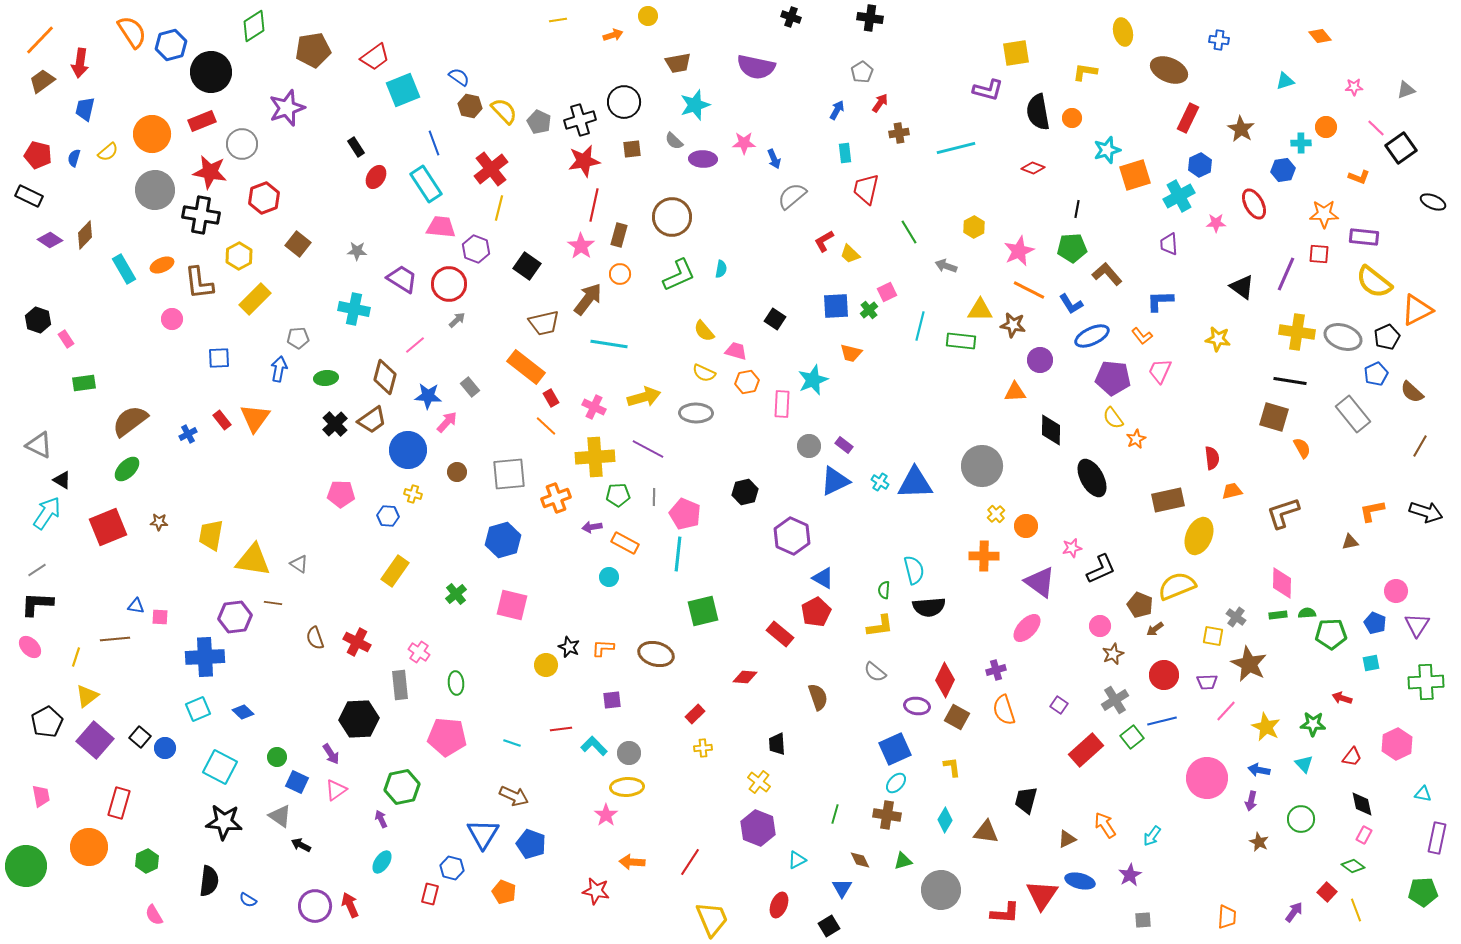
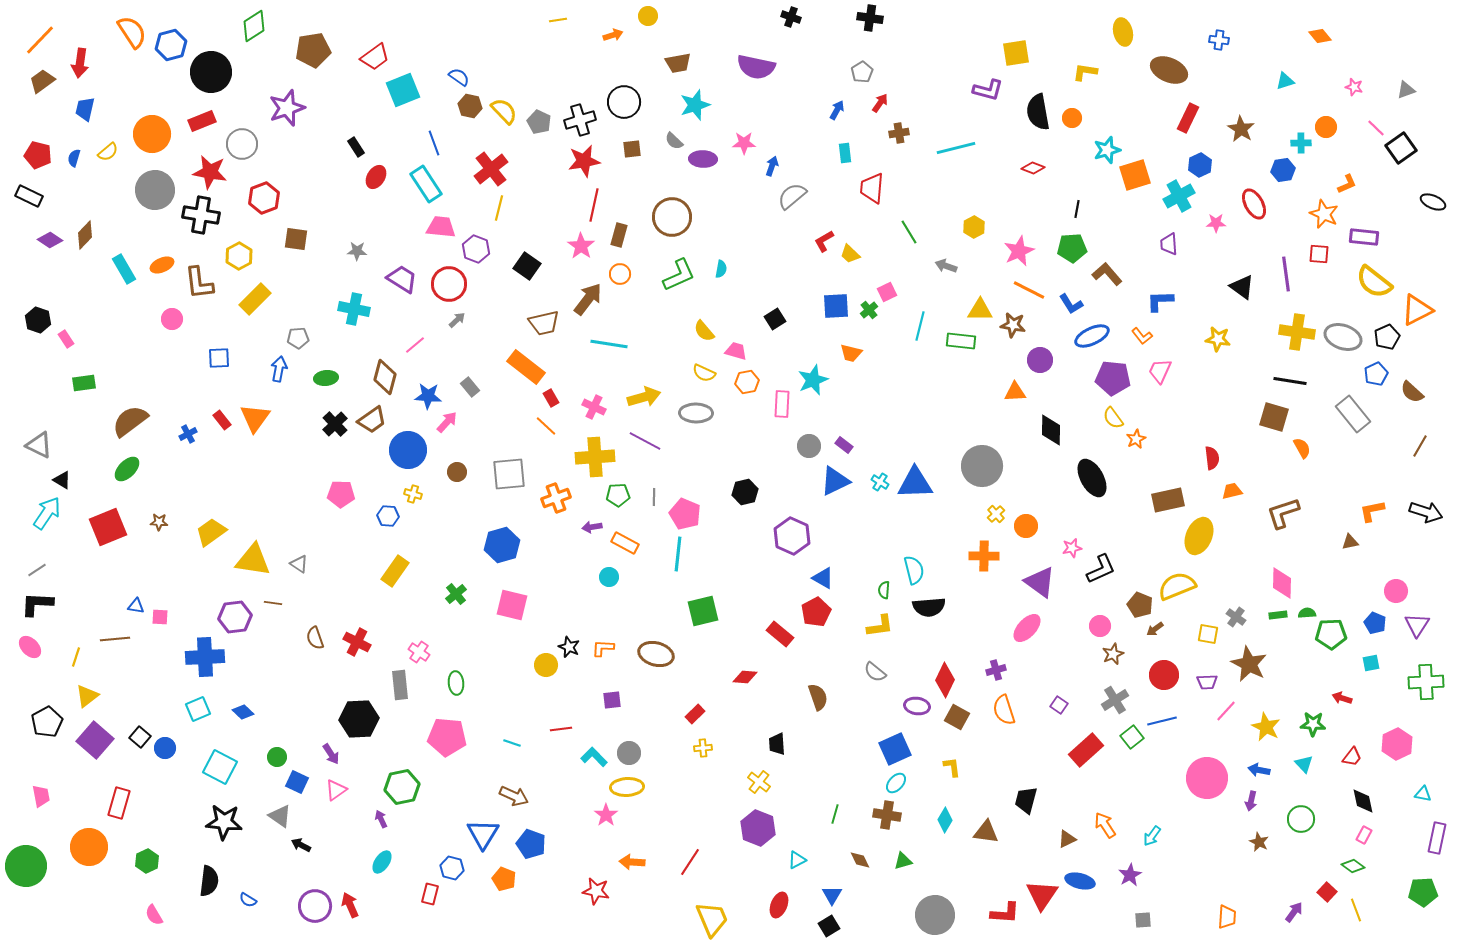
pink star at (1354, 87): rotated 18 degrees clockwise
blue arrow at (774, 159): moved 2 px left, 7 px down; rotated 138 degrees counterclockwise
orange L-shape at (1359, 177): moved 12 px left, 7 px down; rotated 45 degrees counterclockwise
red trapezoid at (866, 189): moved 6 px right, 1 px up; rotated 8 degrees counterclockwise
orange star at (1324, 214): rotated 24 degrees clockwise
brown square at (298, 244): moved 2 px left, 5 px up; rotated 30 degrees counterclockwise
purple line at (1286, 274): rotated 32 degrees counterclockwise
black square at (775, 319): rotated 25 degrees clockwise
purple line at (648, 449): moved 3 px left, 8 px up
yellow trapezoid at (211, 535): moved 3 px up; rotated 44 degrees clockwise
blue hexagon at (503, 540): moved 1 px left, 5 px down
yellow square at (1213, 636): moved 5 px left, 2 px up
cyan L-shape at (594, 746): moved 11 px down
black diamond at (1362, 804): moved 1 px right, 3 px up
blue triangle at (842, 888): moved 10 px left, 7 px down
gray circle at (941, 890): moved 6 px left, 25 px down
orange pentagon at (504, 892): moved 13 px up
